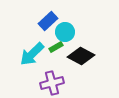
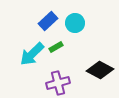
cyan circle: moved 10 px right, 9 px up
black diamond: moved 19 px right, 14 px down
purple cross: moved 6 px right
